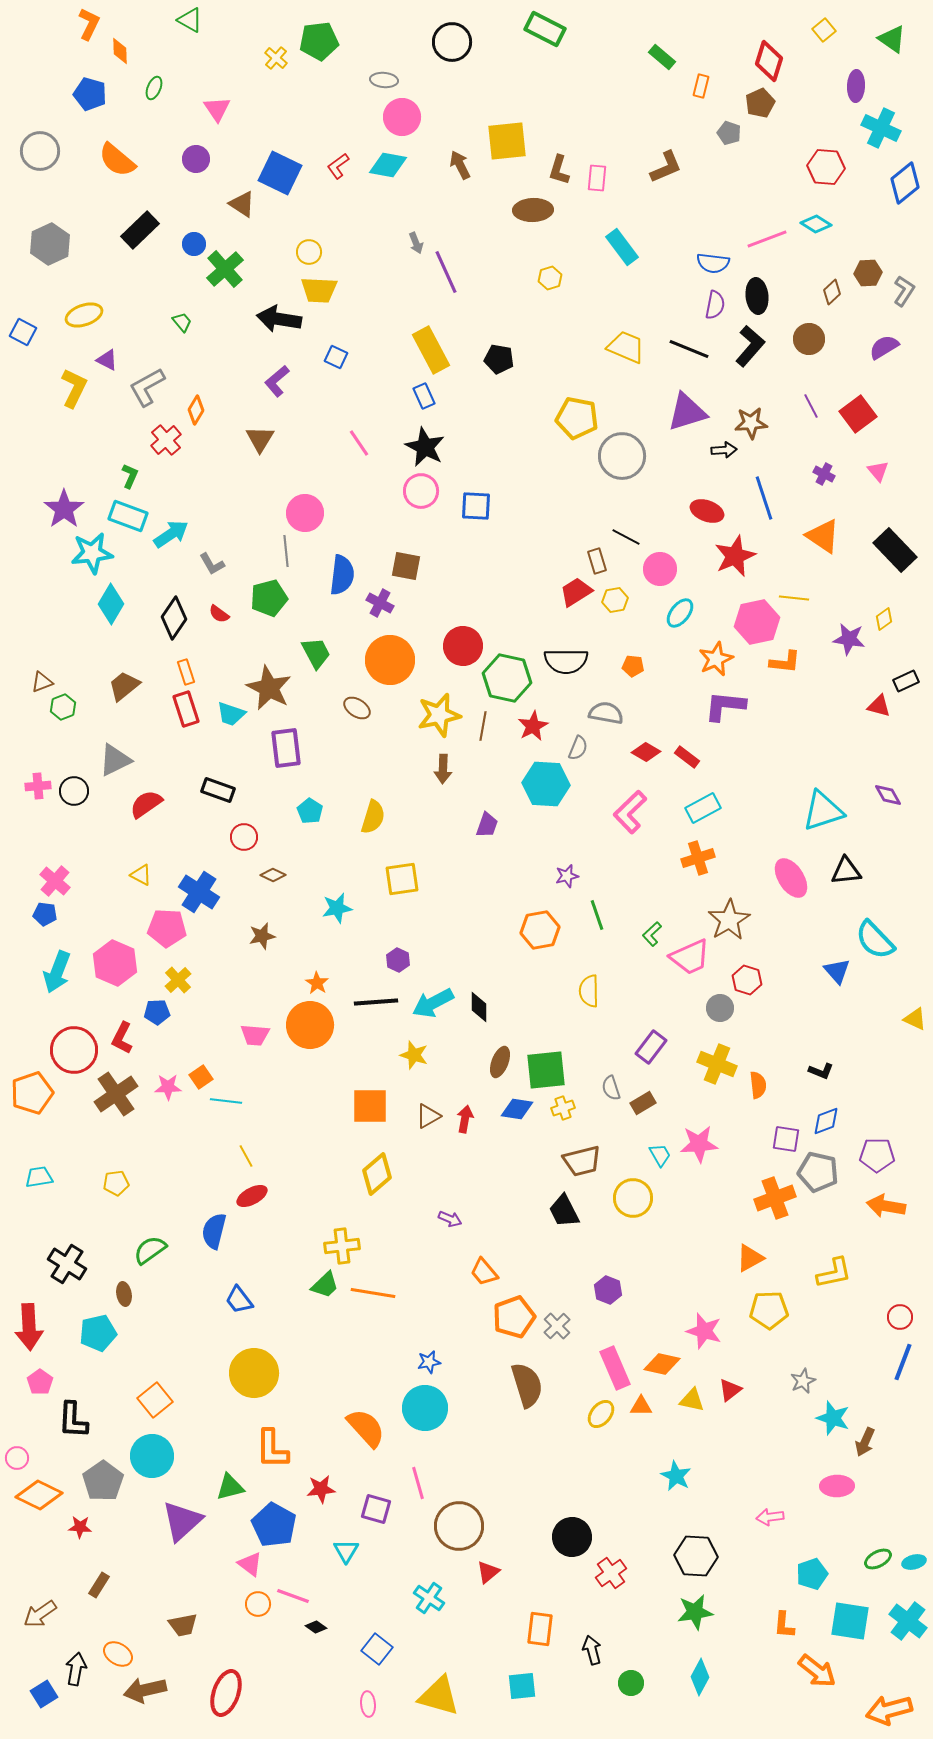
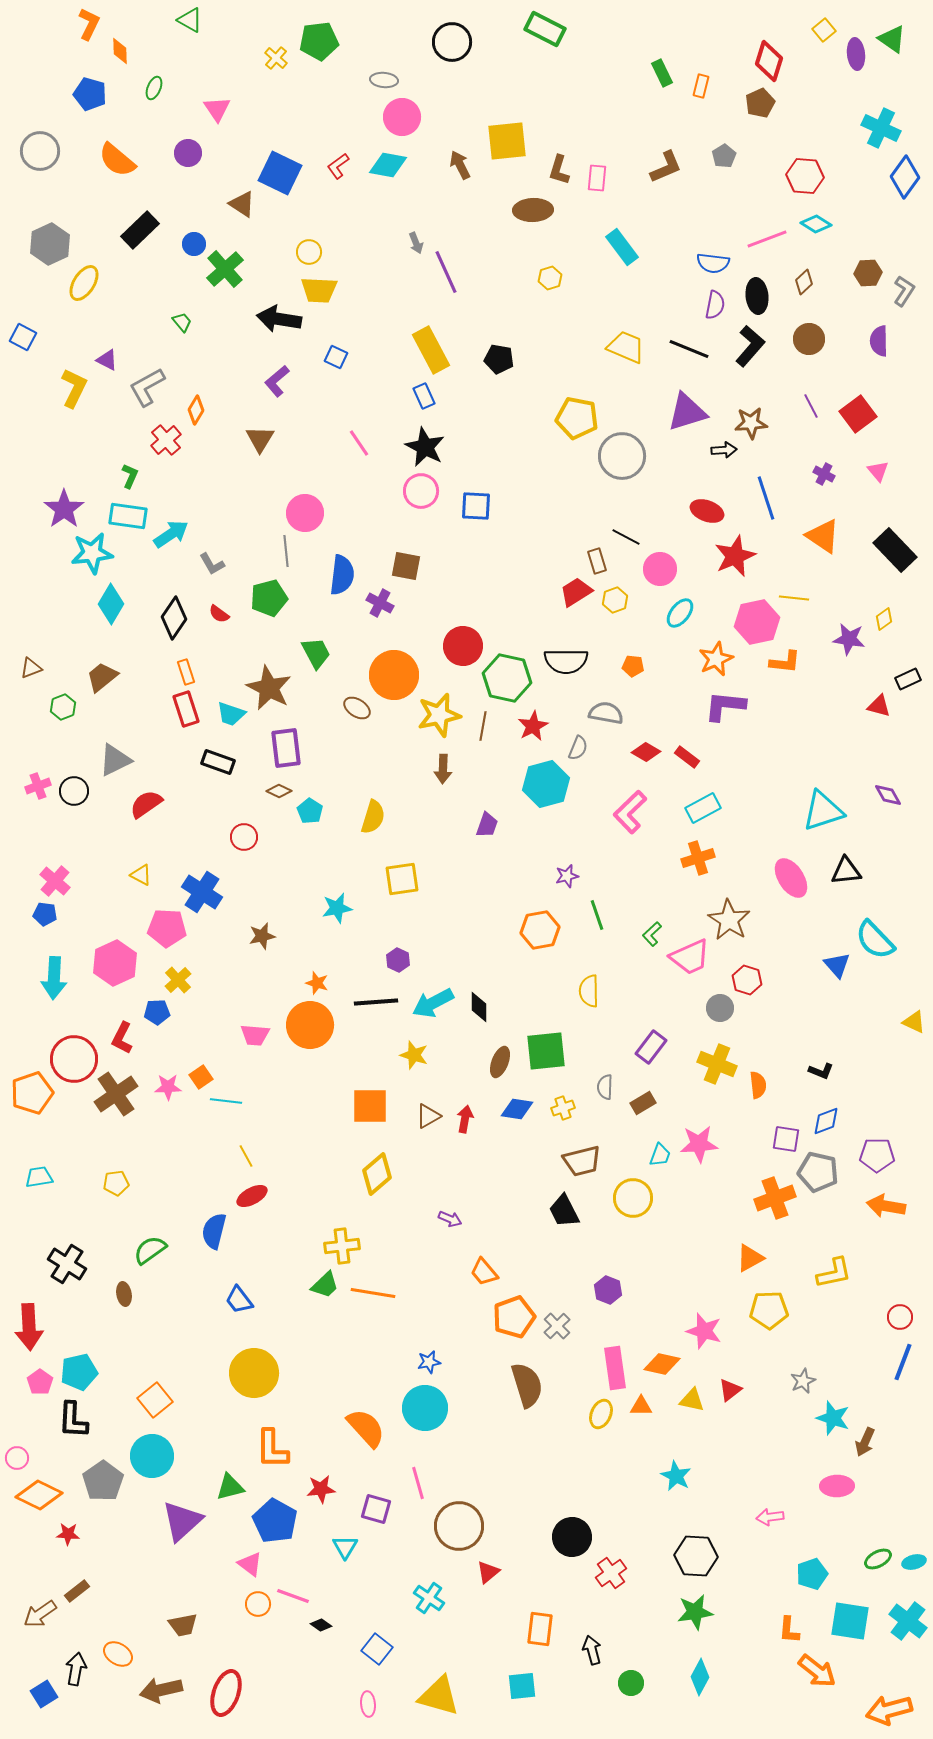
green rectangle at (662, 57): moved 16 px down; rotated 24 degrees clockwise
purple ellipse at (856, 86): moved 32 px up; rotated 8 degrees counterclockwise
gray pentagon at (729, 133): moved 5 px left, 23 px down; rotated 20 degrees clockwise
purple circle at (196, 159): moved 8 px left, 6 px up
red hexagon at (826, 167): moved 21 px left, 9 px down
blue diamond at (905, 183): moved 6 px up; rotated 15 degrees counterclockwise
brown diamond at (832, 292): moved 28 px left, 10 px up
yellow ellipse at (84, 315): moved 32 px up; rotated 39 degrees counterclockwise
blue square at (23, 332): moved 5 px down
purple semicircle at (884, 347): moved 5 px left, 6 px up; rotated 60 degrees counterclockwise
blue line at (764, 498): moved 2 px right
cyan rectangle at (128, 516): rotated 12 degrees counterclockwise
yellow hexagon at (615, 600): rotated 10 degrees counterclockwise
orange circle at (390, 660): moved 4 px right, 15 px down
black rectangle at (906, 681): moved 2 px right, 2 px up
brown triangle at (42, 682): moved 11 px left, 14 px up
brown trapezoid at (124, 686): moved 22 px left, 9 px up
cyan hexagon at (546, 784): rotated 18 degrees counterclockwise
pink cross at (38, 786): rotated 15 degrees counterclockwise
black rectangle at (218, 790): moved 28 px up
brown diamond at (273, 875): moved 6 px right, 84 px up
blue cross at (199, 892): moved 3 px right
brown star at (729, 920): rotated 9 degrees counterclockwise
pink hexagon at (115, 963): rotated 12 degrees clockwise
blue triangle at (837, 971): moved 6 px up
cyan arrow at (57, 972): moved 3 px left, 6 px down; rotated 18 degrees counterclockwise
orange star at (317, 983): rotated 15 degrees counterclockwise
yellow triangle at (915, 1019): moved 1 px left, 3 px down
red circle at (74, 1050): moved 9 px down
green square at (546, 1070): moved 19 px up
gray semicircle at (611, 1088): moved 6 px left, 1 px up; rotated 20 degrees clockwise
cyan trapezoid at (660, 1155): rotated 50 degrees clockwise
cyan pentagon at (98, 1333): moved 19 px left, 39 px down
pink rectangle at (615, 1368): rotated 15 degrees clockwise
yellow ellipse at (601, 1414): rotated 16 degrees counterclockwise
blue pentagon at (274, 1525): moved 1 px right, 4 px up
red star at (80, 1527): moved 12 px left, 7 px down
cyan triangle at (346, 1551): moved 1 px left, 4 px up
brown rectangle at (99, 1585): moved 22 px left, 6 px down; rotated 20 degrees clockwise
orange L-shape at (784, 1625): moved 5 px right, 5 px down
black diamond at (316, 1627): moved 5 px right, 2 px up
brown arrow at (145, 1690): moved 16 px right
